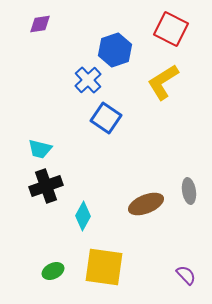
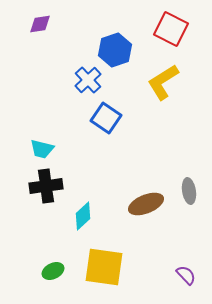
cyan trapezoid: moved 2 px right
black cross: rotated 12 degrees clockwise
cyan diamond: rotated 20 degrees clockwise
